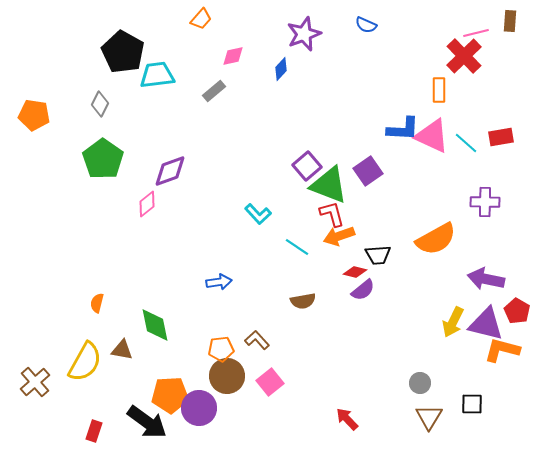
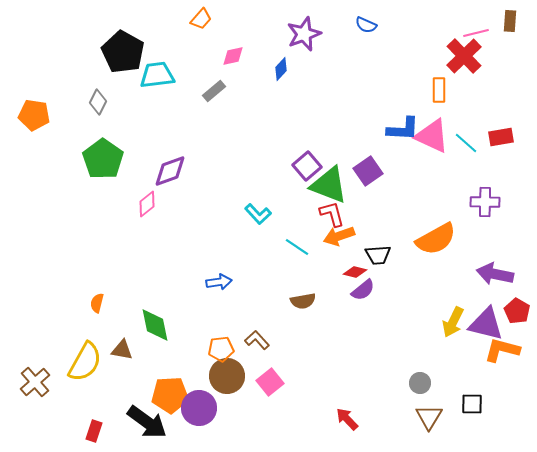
gray diamond at (100, 104): moved 2 px left, 2 px up
purple arrow at (486, 279): moved 9 px right, 5 px up
